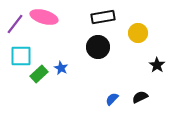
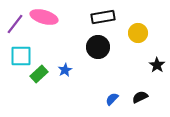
blue star: moved 4 px right, 2 px down; rotated 16 degrees clockwise
